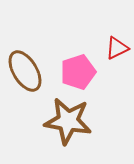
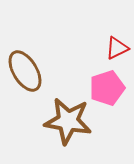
pink pentagon: moved 29 px right, 16 px down
